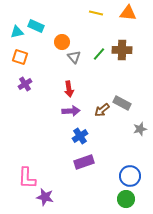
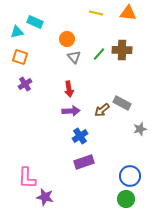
cyan rectangle: moved 1 px left, 4 px up
orange circle: moved 5 px right, 3 px up
